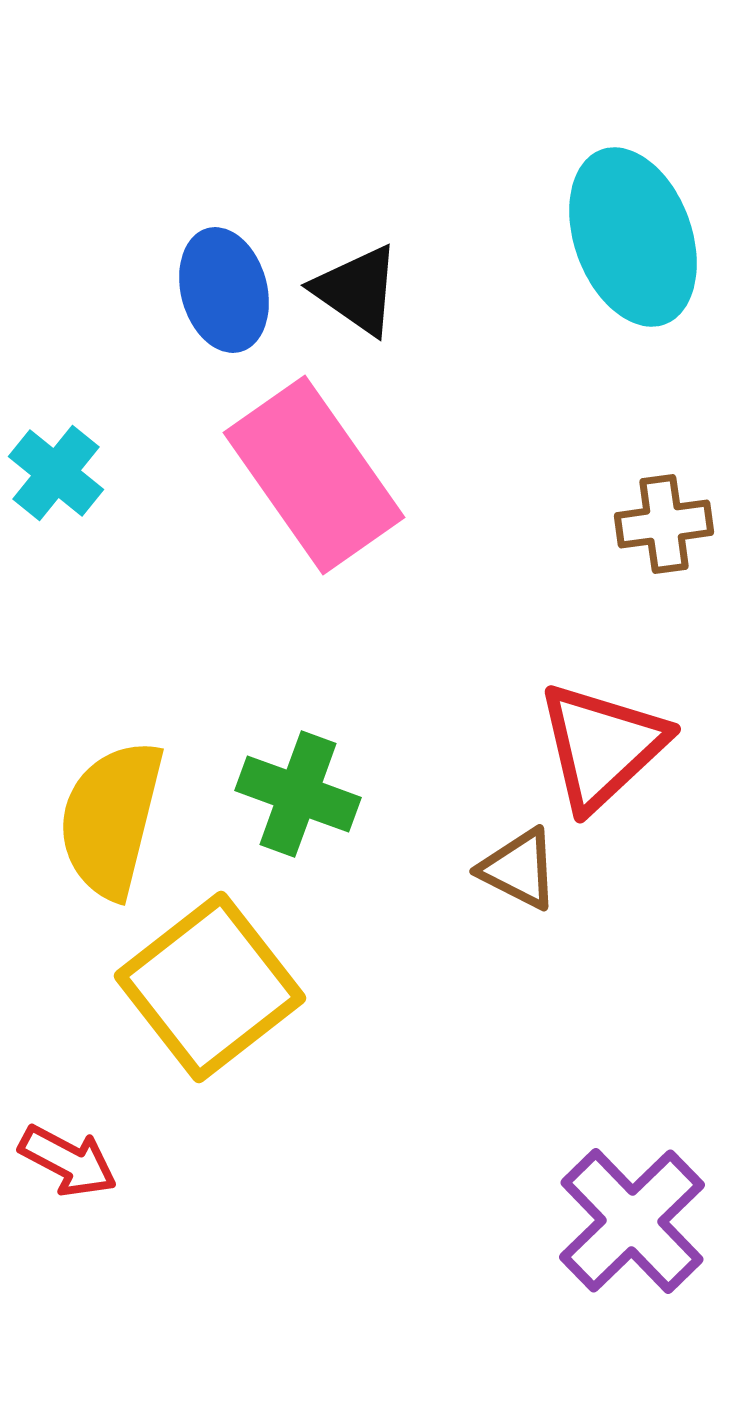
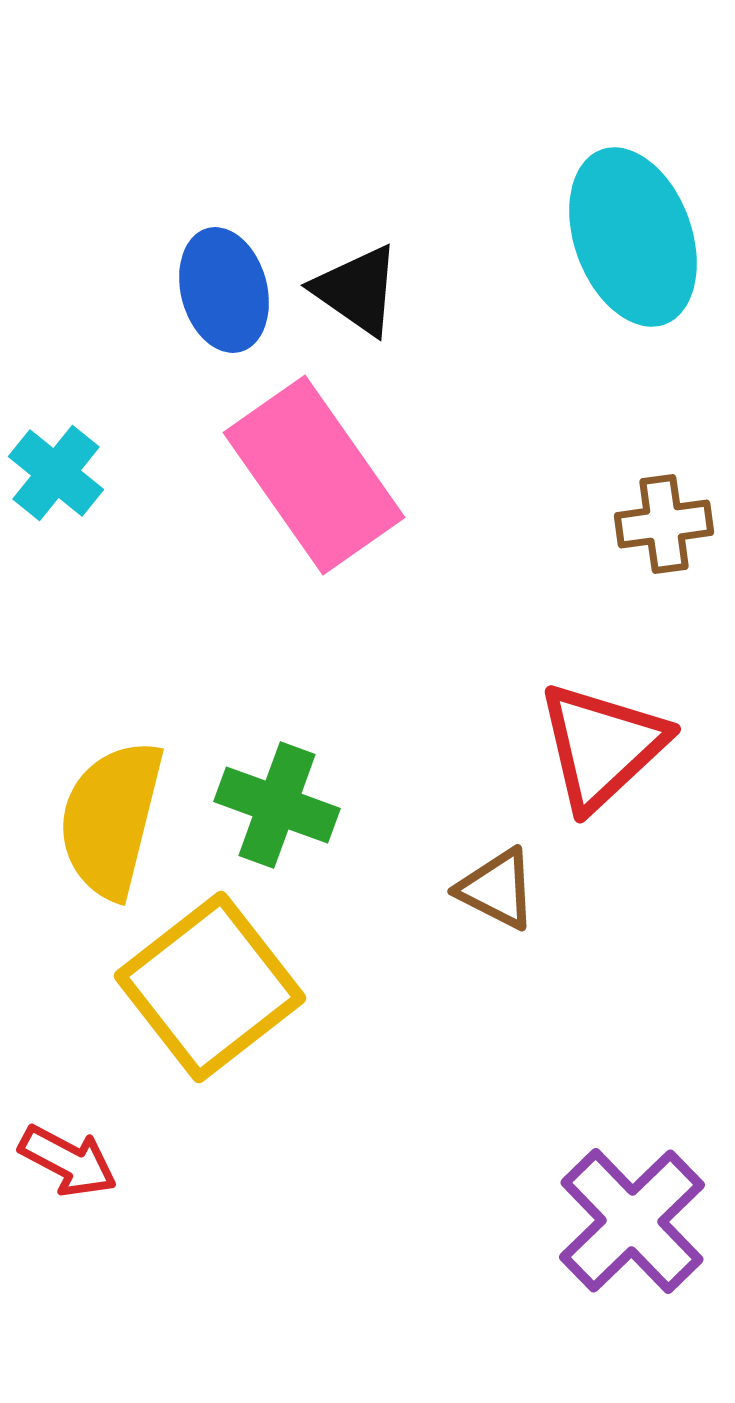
green cross: moved 21 px left, 11 px down
brown triangle: moved 22 px left, 20 px down
